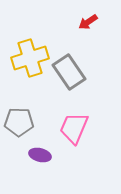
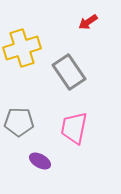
yellow cross: moved 8 px left, 10 px up
pink trapezoid: rotated 12 degrees counterclockwise
purple ellipse: moved 6 px down; rotated 15 degrees clockwise
